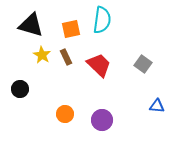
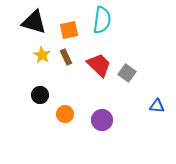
black triangle: moved 3 px right, 3 px up
orange square: moved 2 px left, 1 px down
gray square: moved 16 px left, 9 px down
black circle: moved 20 px right, 6 px down
